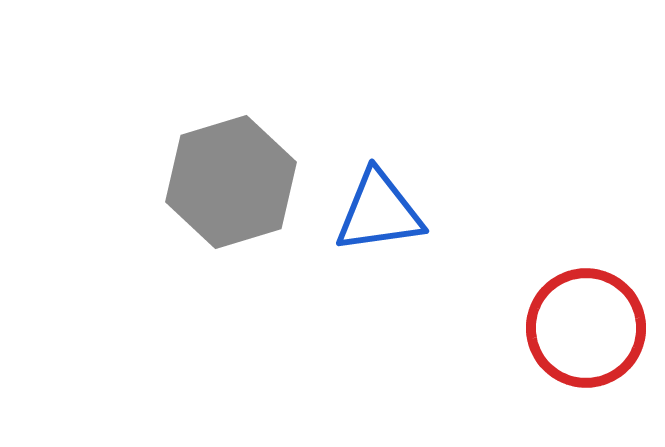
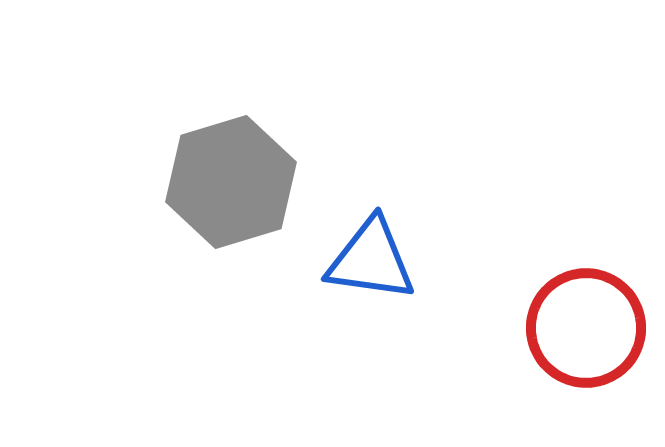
blue triangle: moved 8 px left, 48 px down; rotated 16 degrees clockwise
